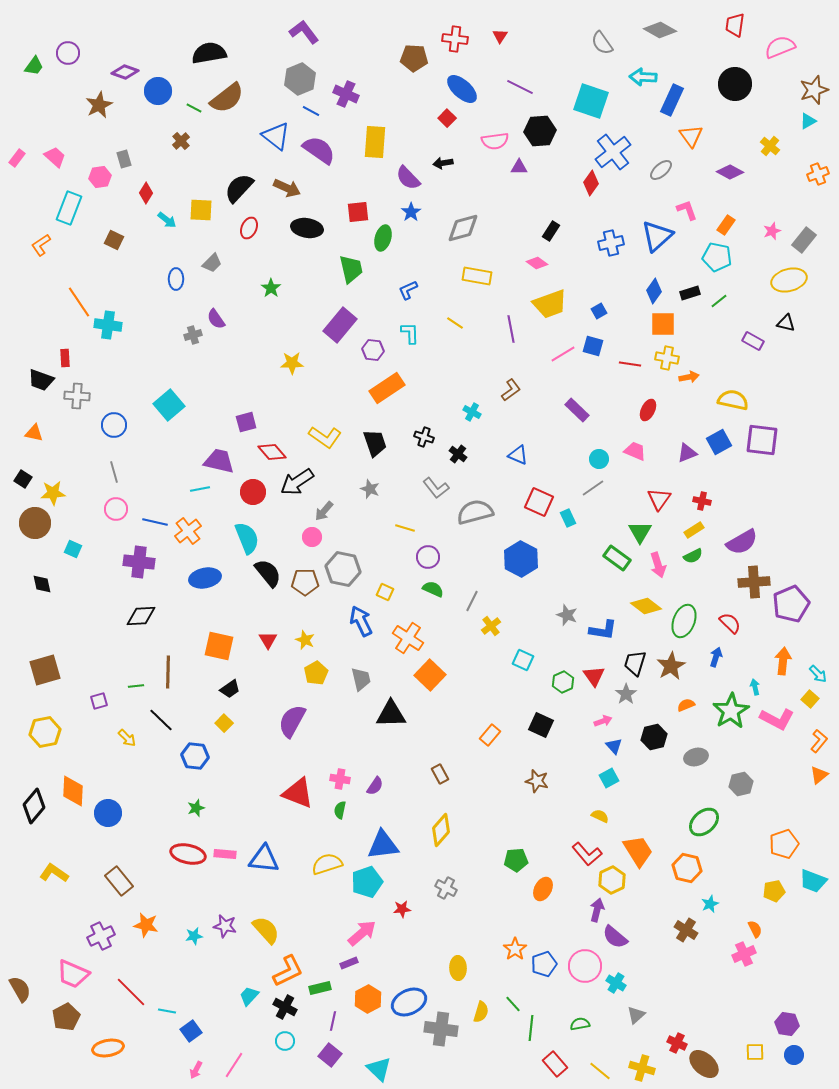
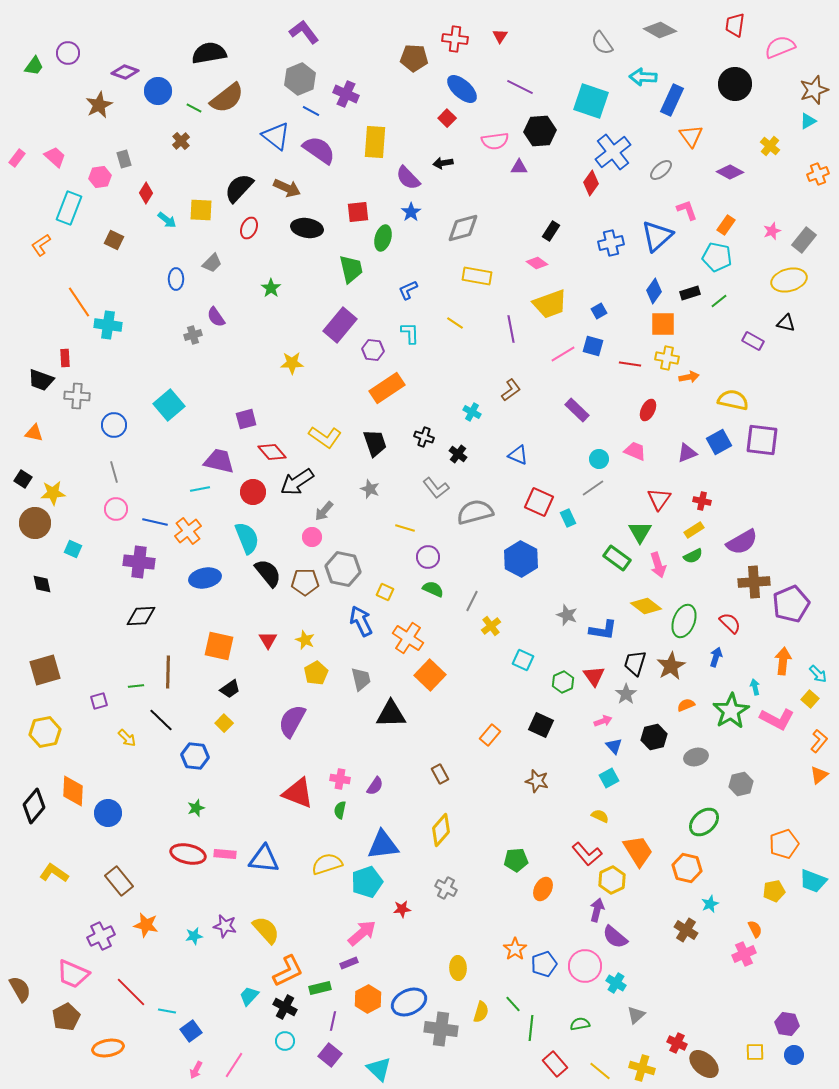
purple semicircle at (216, 319): moved 2 px up
purple square at (246, 422): moved 3 px up
